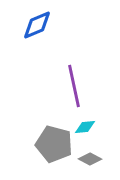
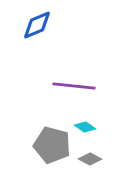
purple line: rotated 72 degrees counterclockwise
cyan diamond: rotated 40 degrees clockwise
gray pentagon: moved 2 px left, 1 px down
